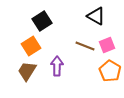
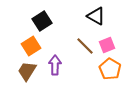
brown line: rotated 24 degrees clockwise
purple arrow: moved 2 px left, 1 px up
orange pentagon: moved 2 px up
